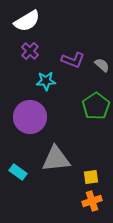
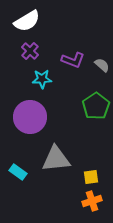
cyan star: moved 4 px left, 2 px up
